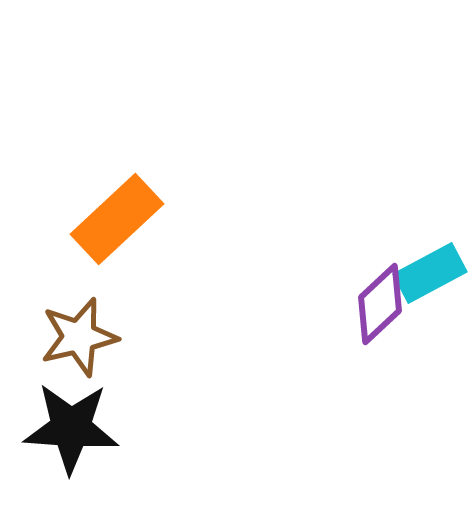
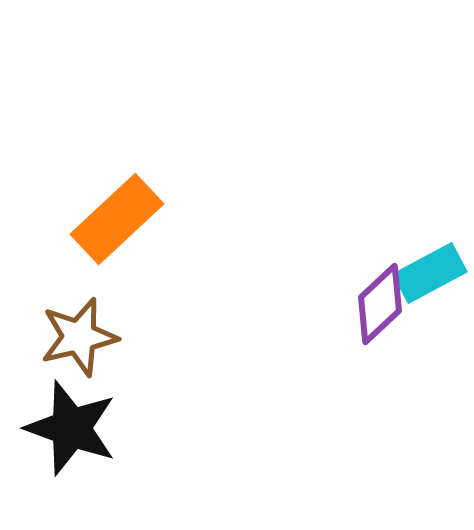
black star: rotated 16 degrees clockwise
